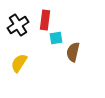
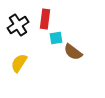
red rectangle: moved 1 px up
brown semicircle: rotated 66 degrees counterclockwise
